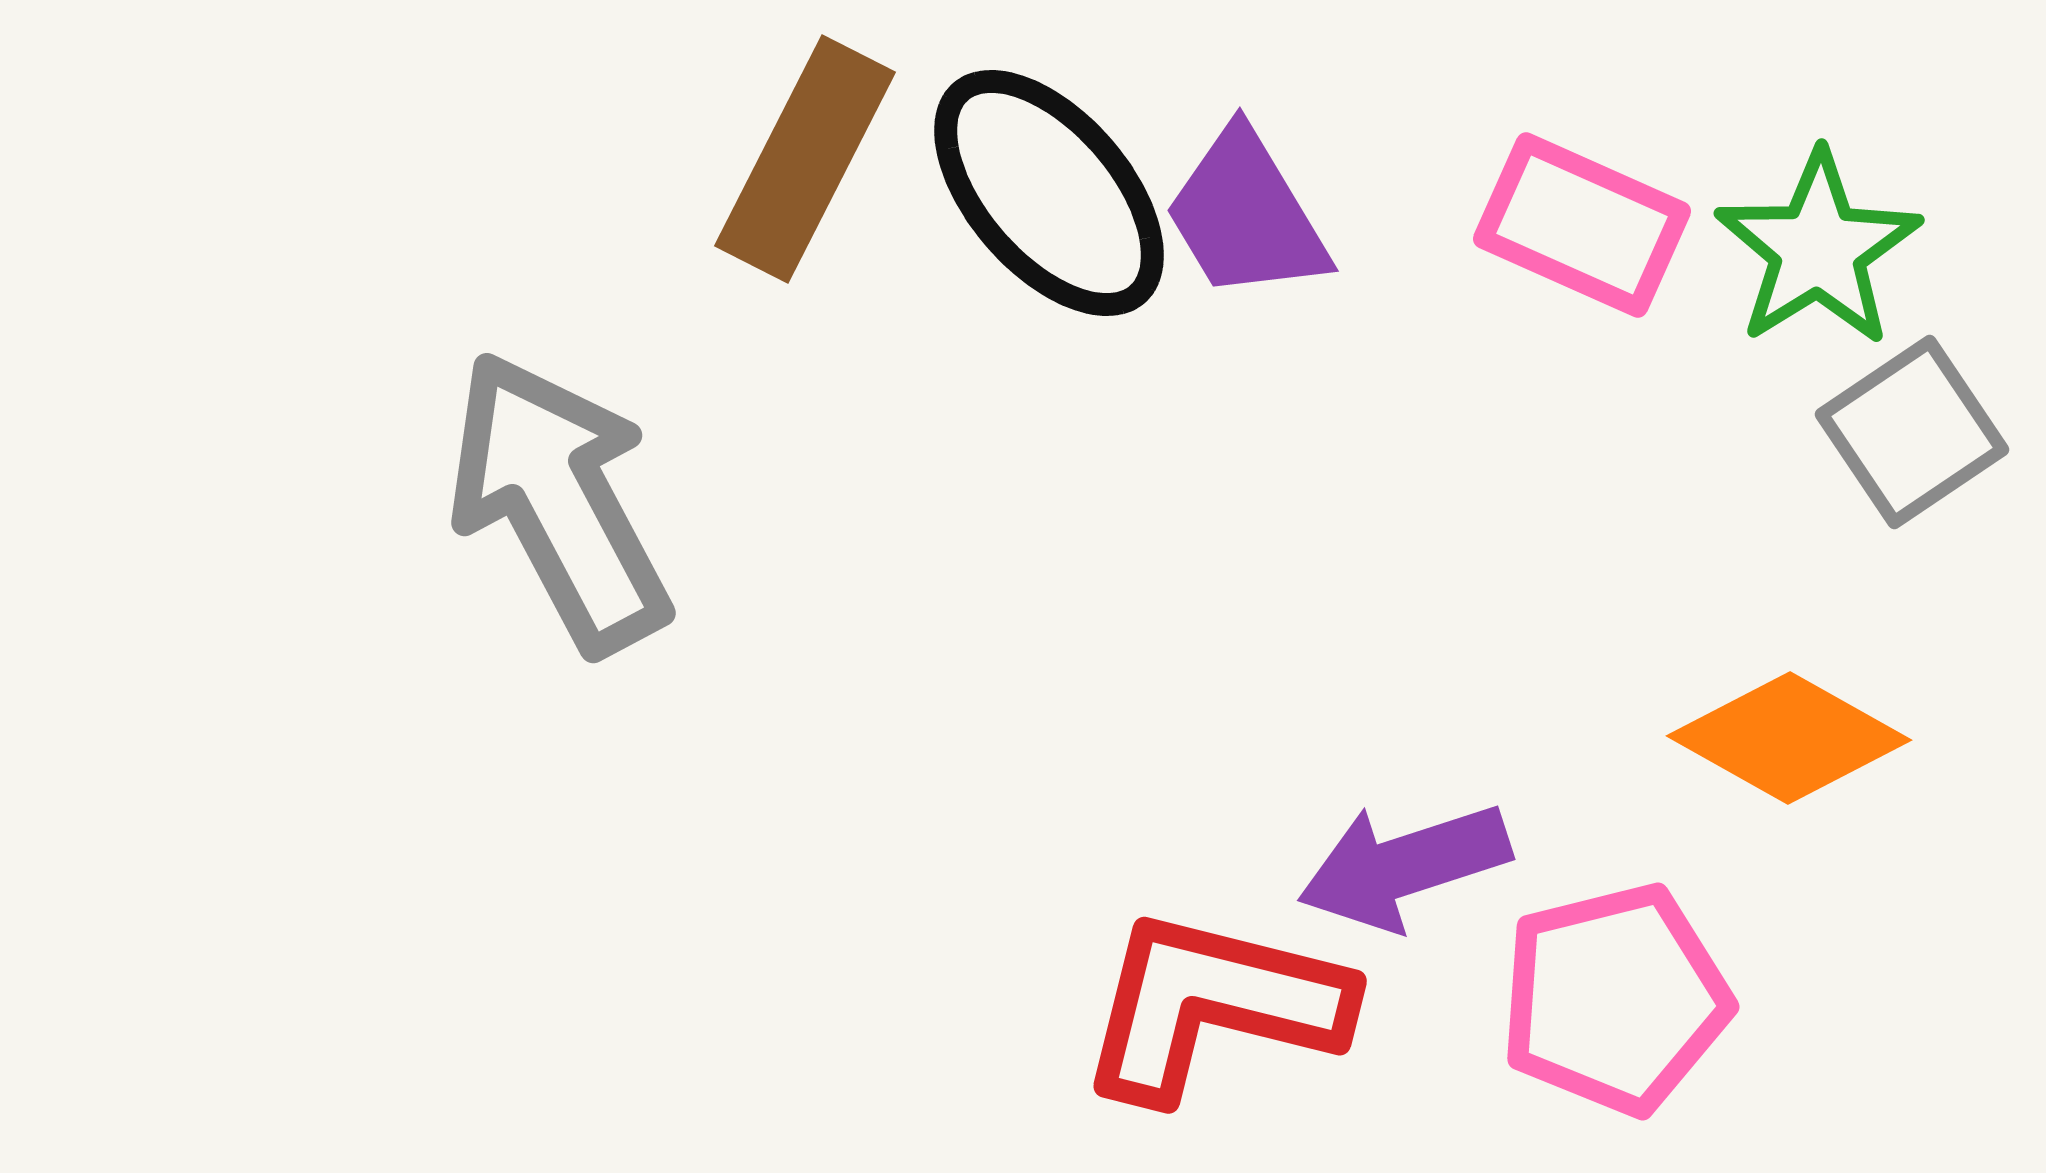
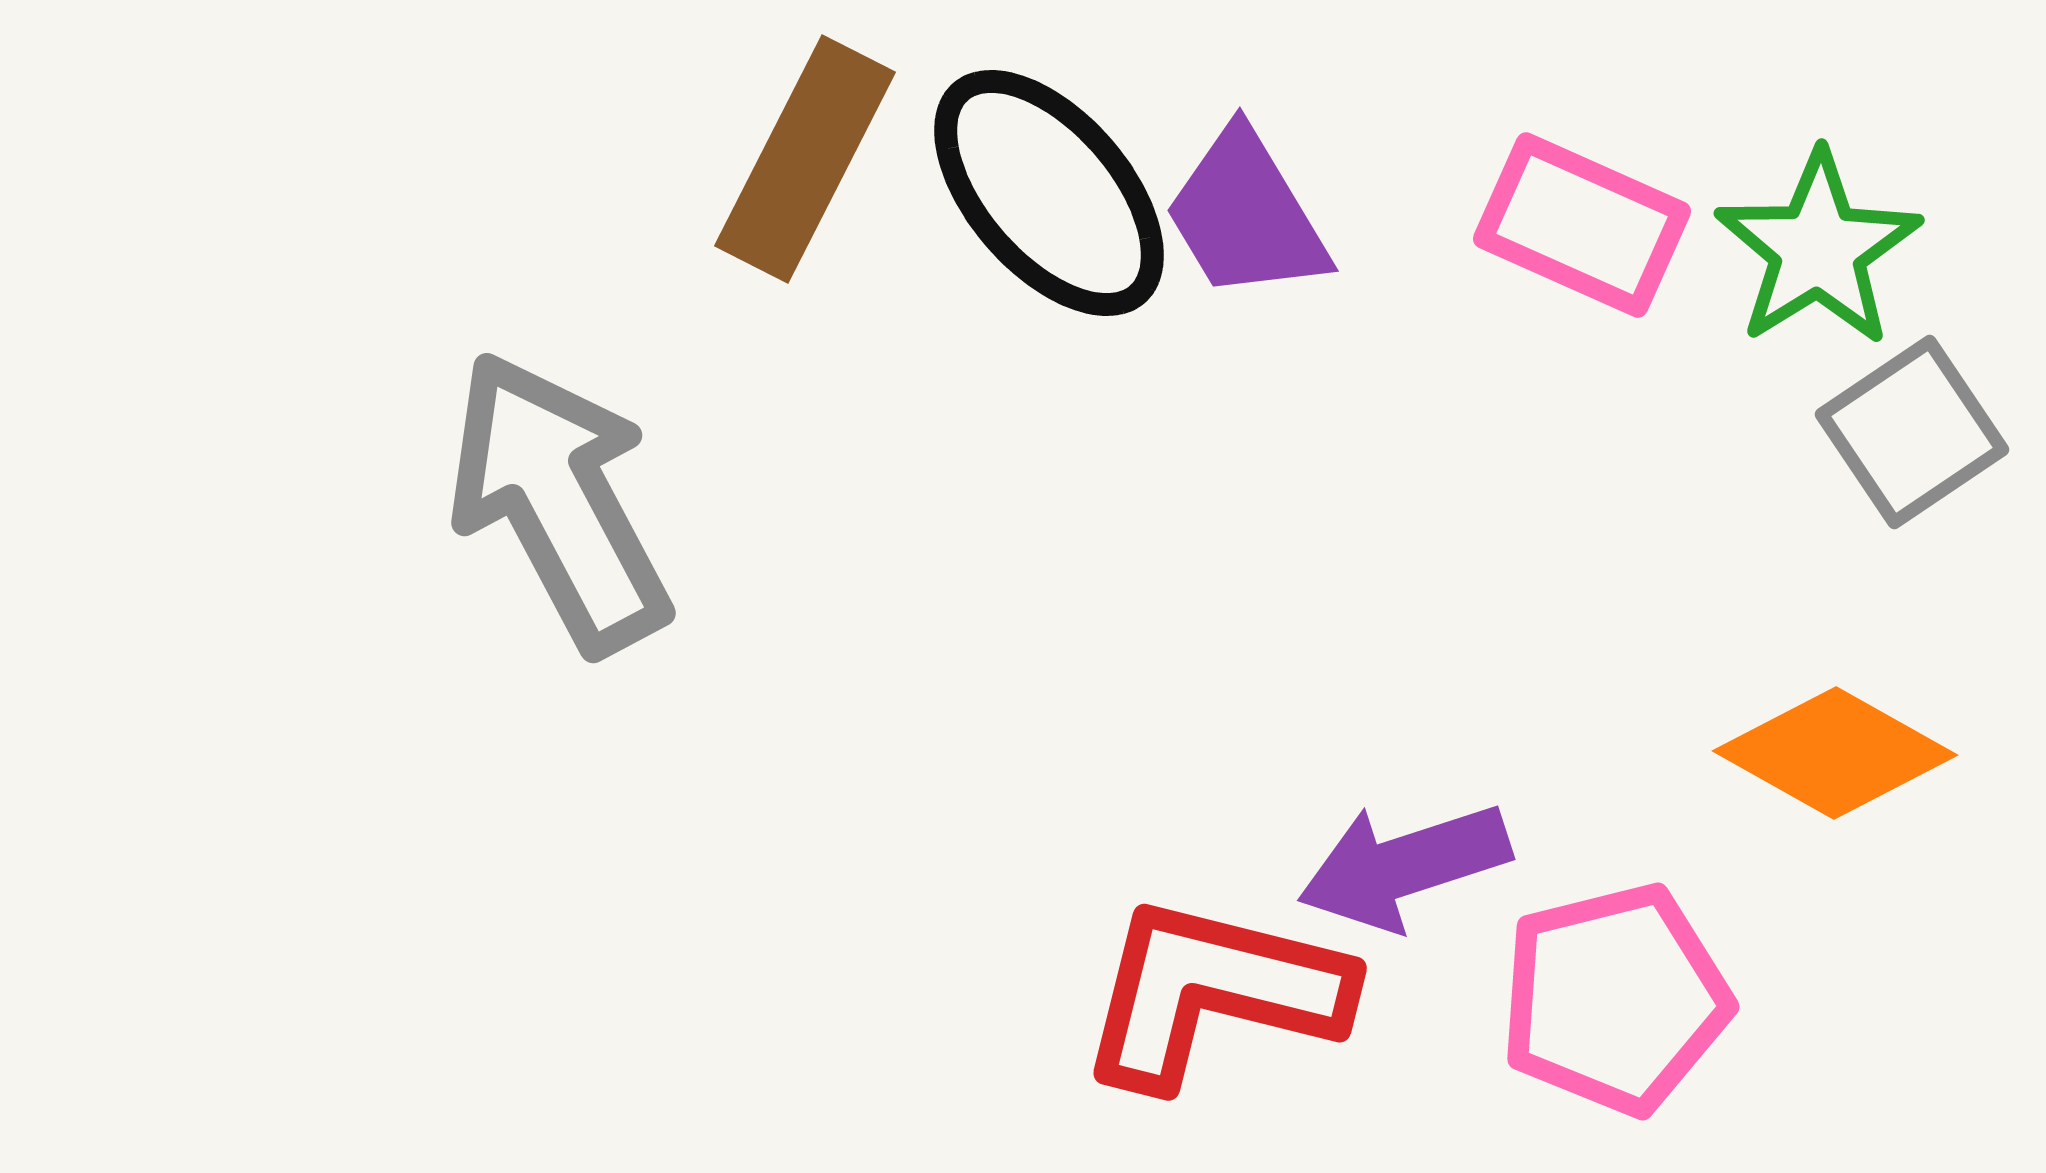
orange diamond: moved 46 px right, 15 px down
red L-shape: moved 13 px up
